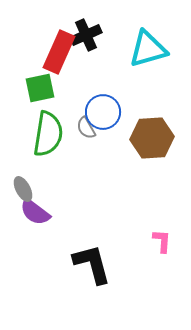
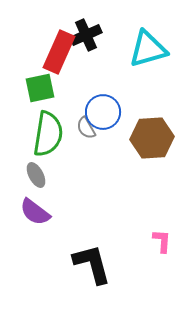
gray ellipse: moved 13 px right, 14 px up
